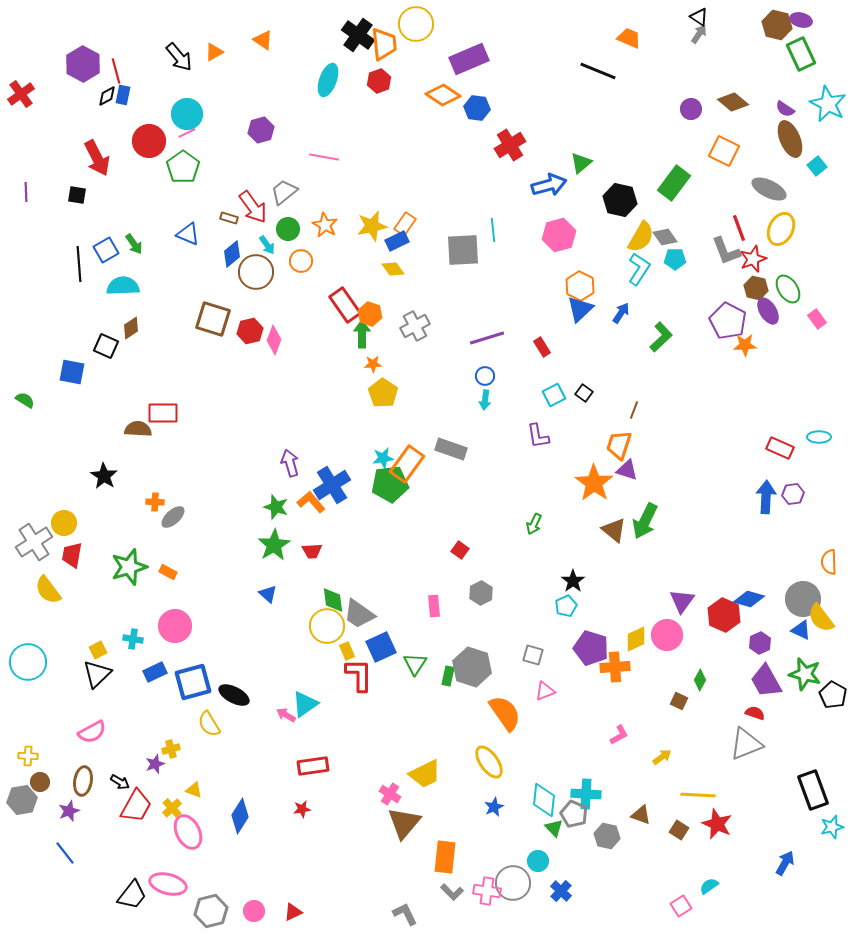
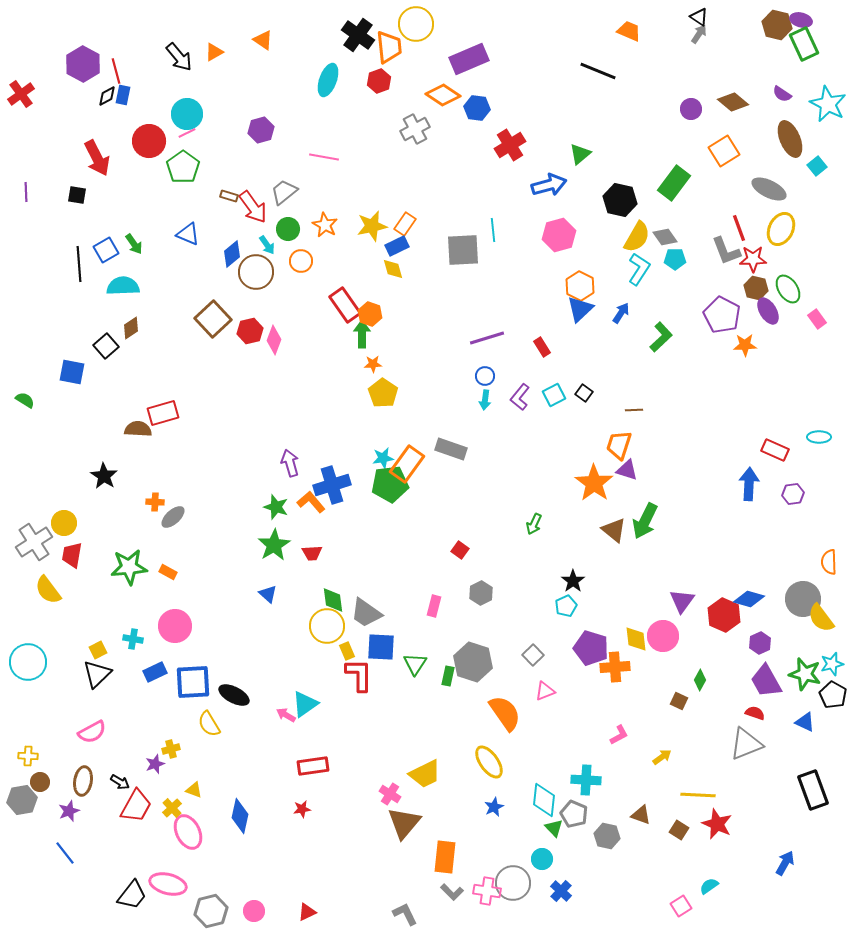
orange trapezoid at (629, 38): moved 7 px up
orange trapezoid at (384, 44): moved 5 px right, 3 px down
green rectangle at (801, 54): moved 3 px right, 10 px up
purple semicircle at (785, 109): moved 3 px left, 15 px up
orange square at (724, 151): rotated 32 degrees clockwise
green triangle at (581, 163): moved 1 px left, 9 px up
brown rectangle at (229, 218): moved 22 px up
yellow semicircle at (641, 237): moved 4 px left
blue rectangle at (397, 241): moved 5 px down
red star at (753, 259): rotated 20 degrees clockwise
yellow diamond at (393, 269): rotated 20 degrees clockwise
brown square at (213, 319): rotated 30 degrees clockwise
purple pentagon at (728, 321): moved 6 px left, 6 px up
gray cross at (415, 326): moved 197 px up
black square at (106, 346): rotated 25 degrees clockwise
brown line at (634, 410): rotated 66 degrees clockwise
red rectangle at (163, 413): rotated 16 degrees counterclockwise
purple L-shape at (538, 436): moved 18 px left, 39 px up; rotated 48 degrees clockwise
red rectangle at (780, 448): moved 5 px left, 2 px down
blue cross at (332, 485): rotated 15 degrees clockwise
blue arrow at (766, 497): moved 17 px left, 13 px up
red trapezoid at (312, 551): moved 2 px down
green star at (129, 567): rotated 12 degrees clockwise
pink rectangle at (434, 606): rotated 20 degrees clockwise
gray trapezoid at (359, 614): moved 7 px right, 1 px up
blue triangle at (801, 630): moved 4 px right, 92 px down
pink circle at (667, 635): moved 4 px left, 1 px down
yellow diamond at (636, 639): rotated 72 degrees counterclockwise
blue square at (381, 647): rotated 28 degrees clockwise
gray square at (533, 655): rotated 30 degrees clockwise
gray hexagon at (472, 667): moved 1 px right, 5 px up
blue square at (193, 682): rotated 12 degrees clockwise
cyan cross at (586, 794): moved 14 px up
blue diamond at (240, 816): rotated 20 degrees counterclockwise
cyan star at (832, 827): moved 163 px up
cyan circle at (538, 861): moved 4 px right, 2 px up
red triangle at (293, 912): moved 14 px right
